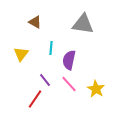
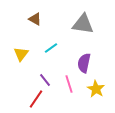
brown triangle: moved 3 px up
cyan line: rotated 48 degrees clockwise
purple semicircle: moved 15 px right, 3 px down
pink line: rotated 24 degrees clockwise
red line: moved 1 px right
